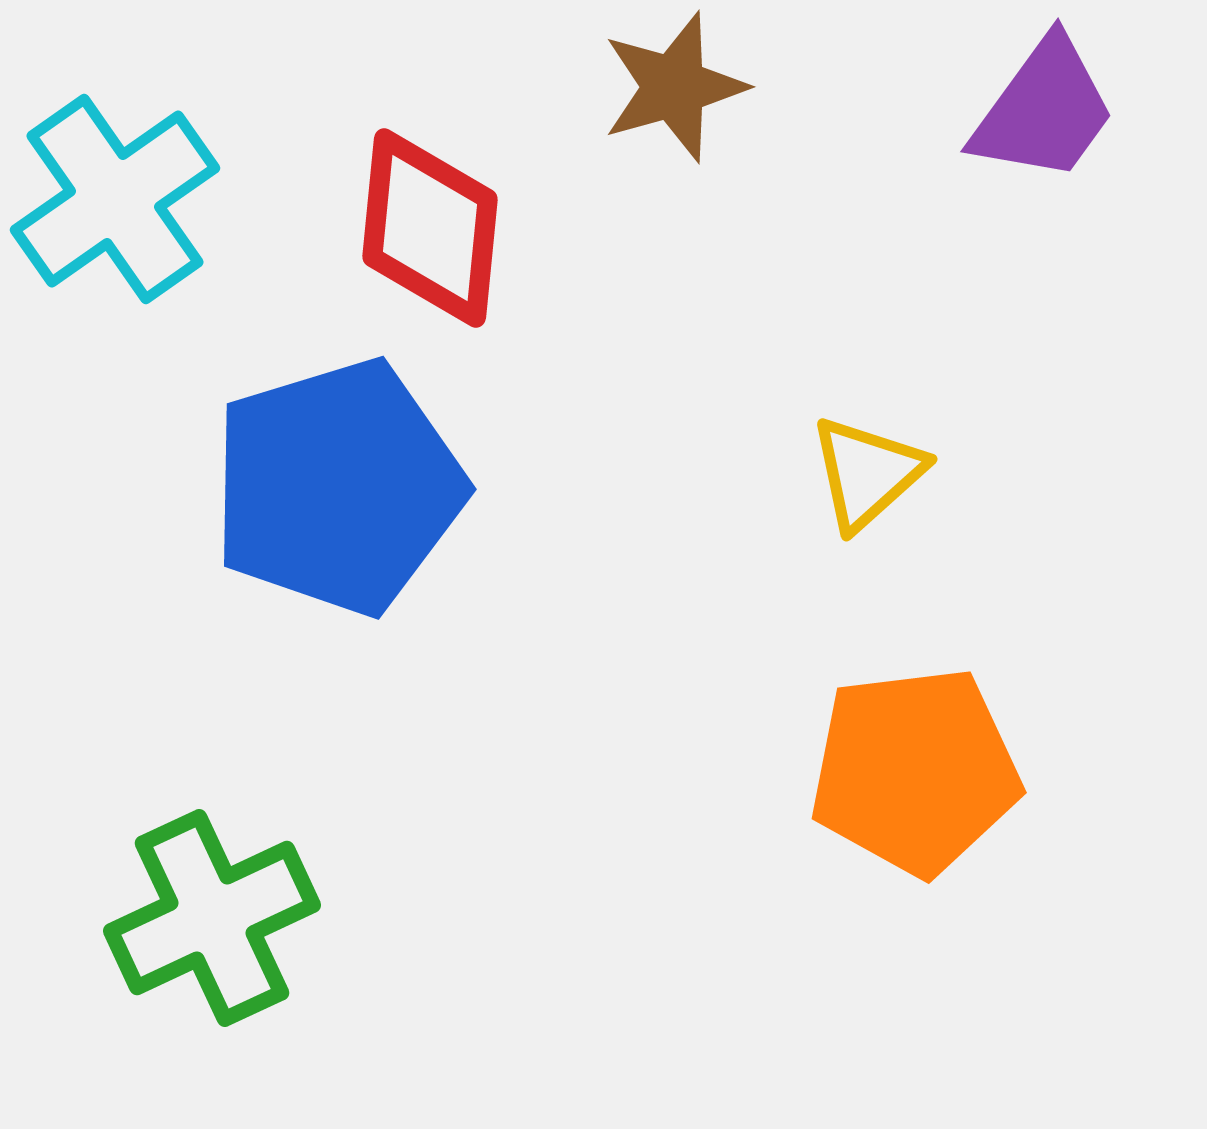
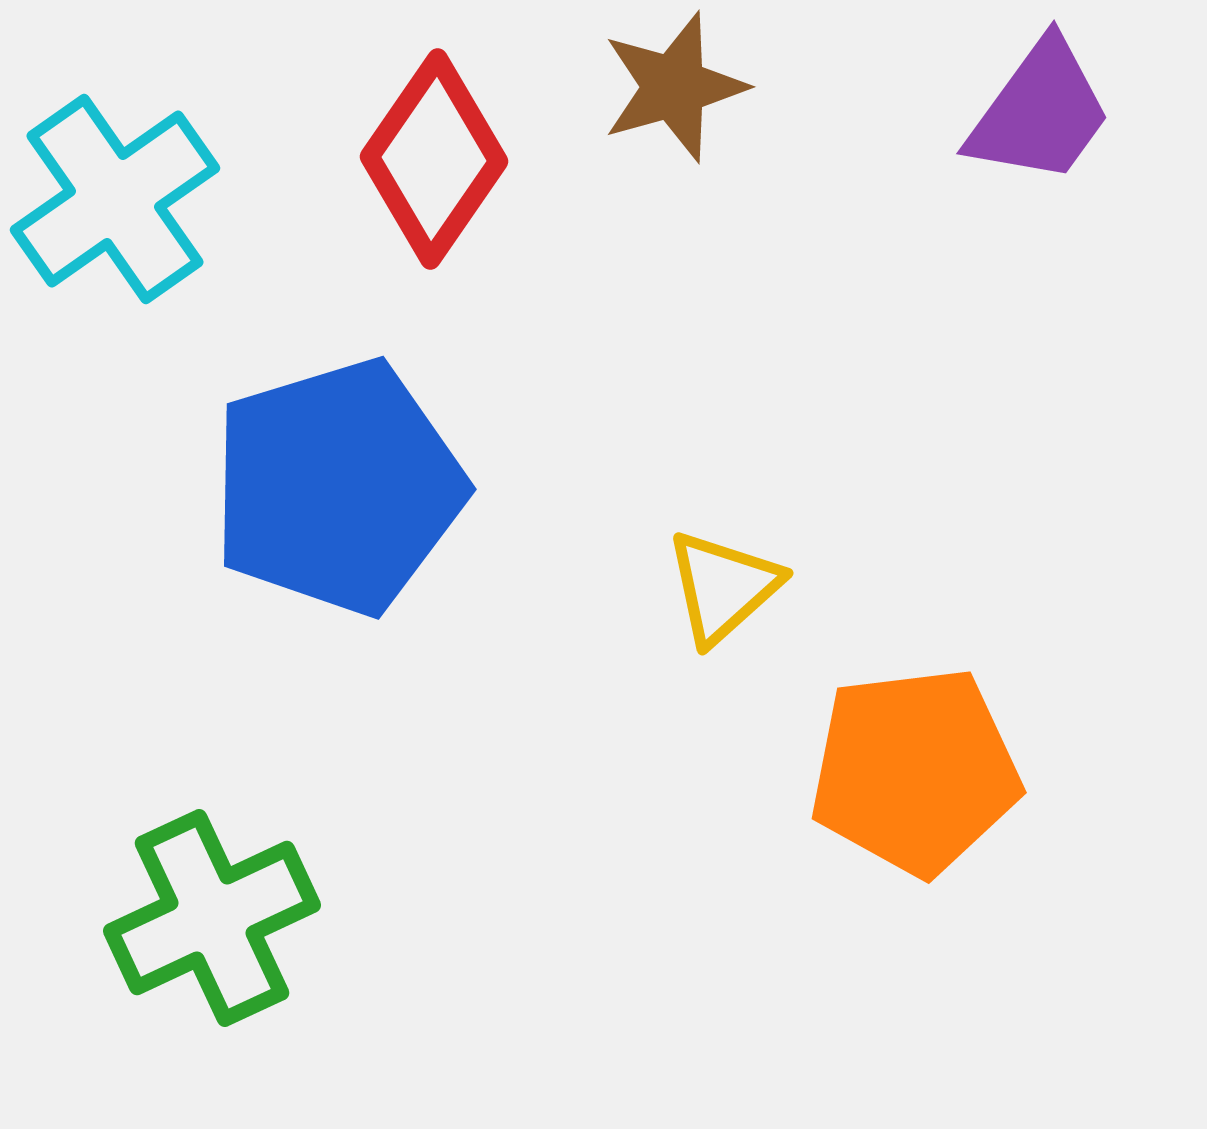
purple trapezoid: moved 4 px left, 2 px down
red diamond: moved 4 px right, 69 px up; rotated 29 degrees clockwise
yellow triangle: moved 144 px left, 114 px down
